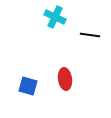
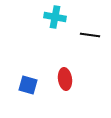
cyan cross: rotated 15 degrees counterclockwise
blue square: moved 1 px up
